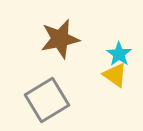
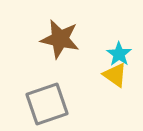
brown star: rotated 24 degrees clockwise
gray square: moved 4 px down; rotated 12 degrees clockwise
